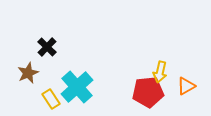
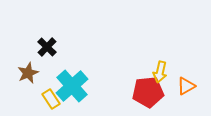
cyan cross: moved 5 px left, 1 px up
